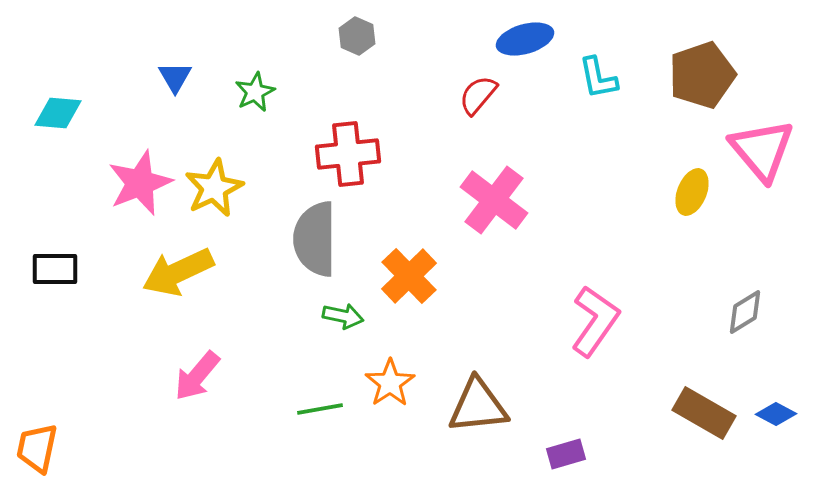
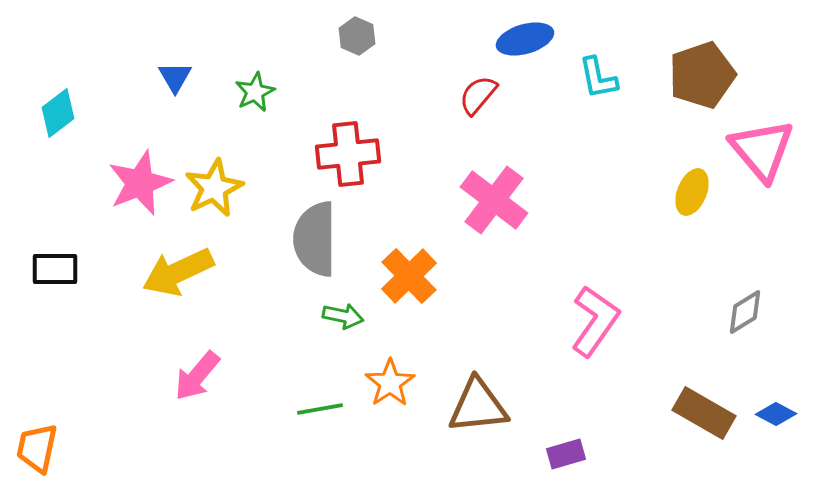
cyan diamond: rotated 42 degrees counterclockwise
